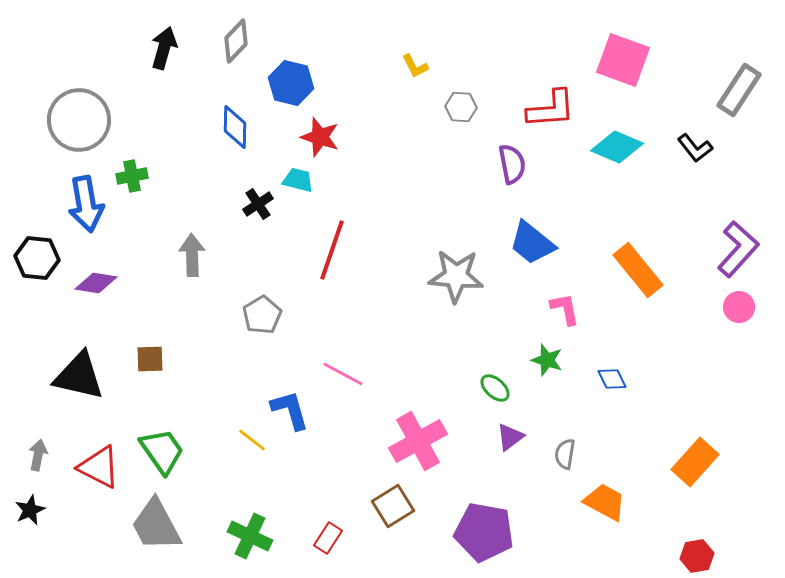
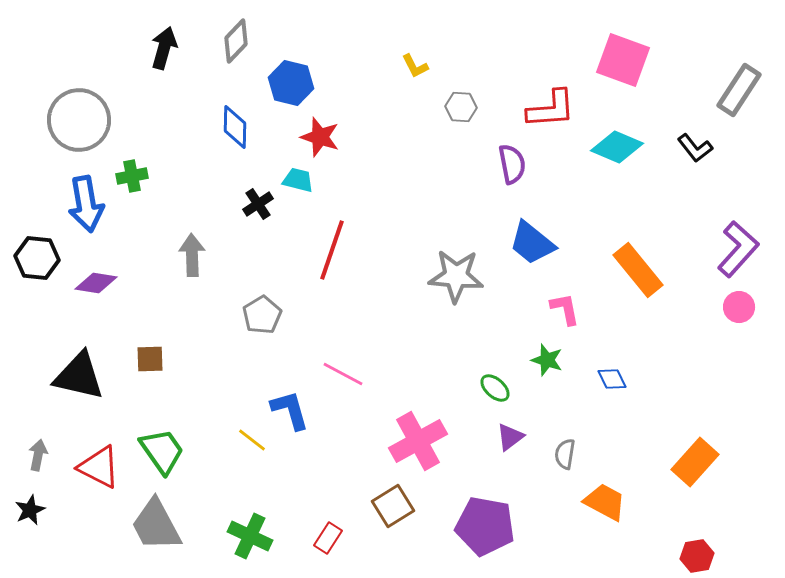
purple pentagon at (484, 532): moved 1 px right, 6 px up
